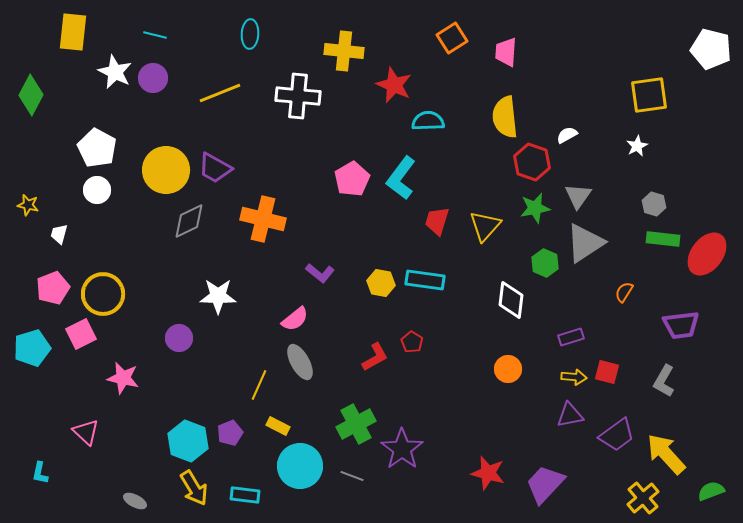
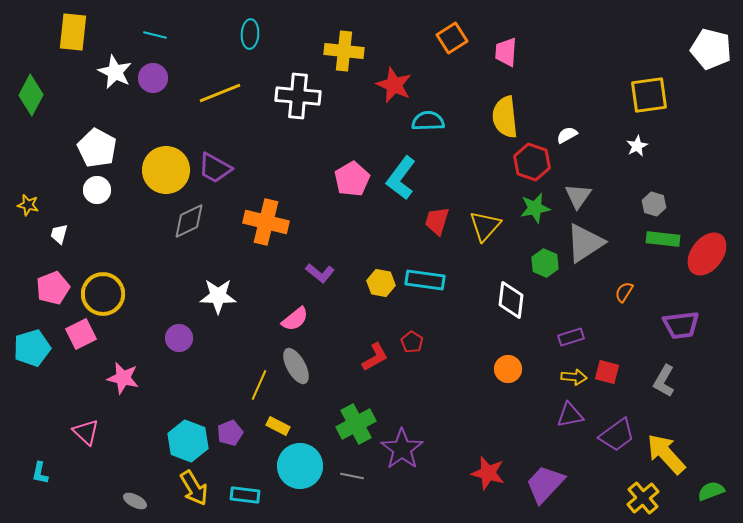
orange cross at (263, 219): moved 3 px right, 3 px down
gray ellipse at (300, 362): moved 4 px left, 4 px down
gray line at (352, 476): rotated 10 degrees counterclockwise
